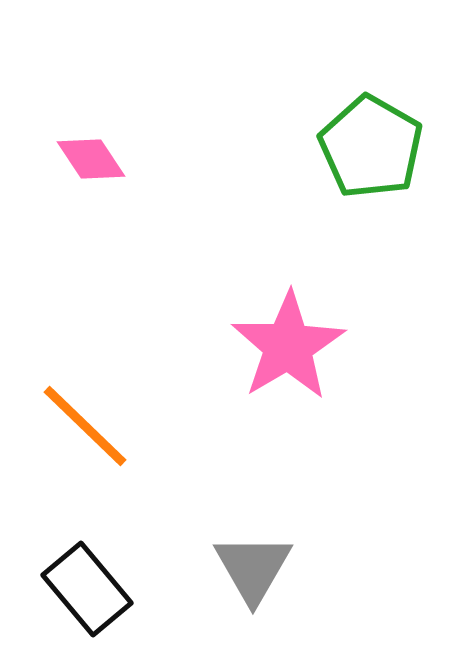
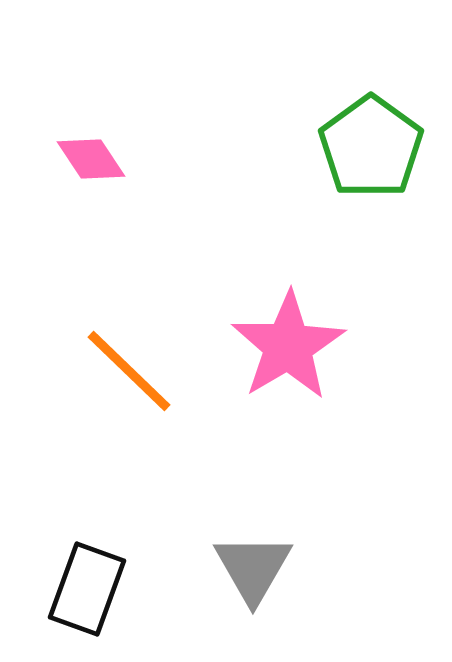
green pentagon: rotated 6 degrees clockwise
orange line: moved 44 px right, 55 px up
black rectangle: rotated 60 degrees clockwise
